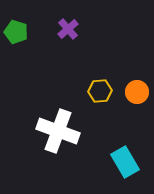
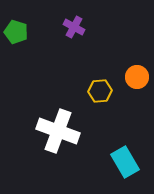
purple cross: moved 6 px right, 2 px up; rotated 20 degrees counterclockwise
orange circle: moved 15 px up
